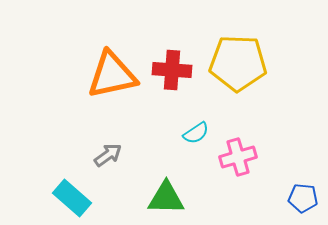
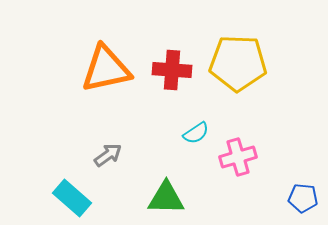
orange triangle: moved 6 px left, 6 px up
